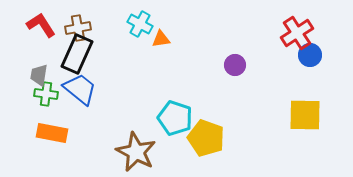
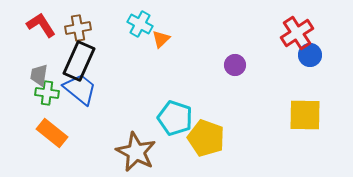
orange triangle: rotated 36 degrees counterclockwise
black rectangle: moved 2 px right, 7 px down
green cross: moved 1 px right, 1 px up
orange rectangle: rotated 28 degrees clockwise
